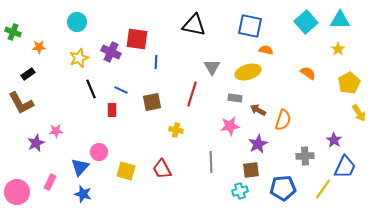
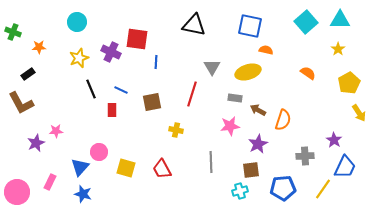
yellow square at (126, 171): moved 3 px up
